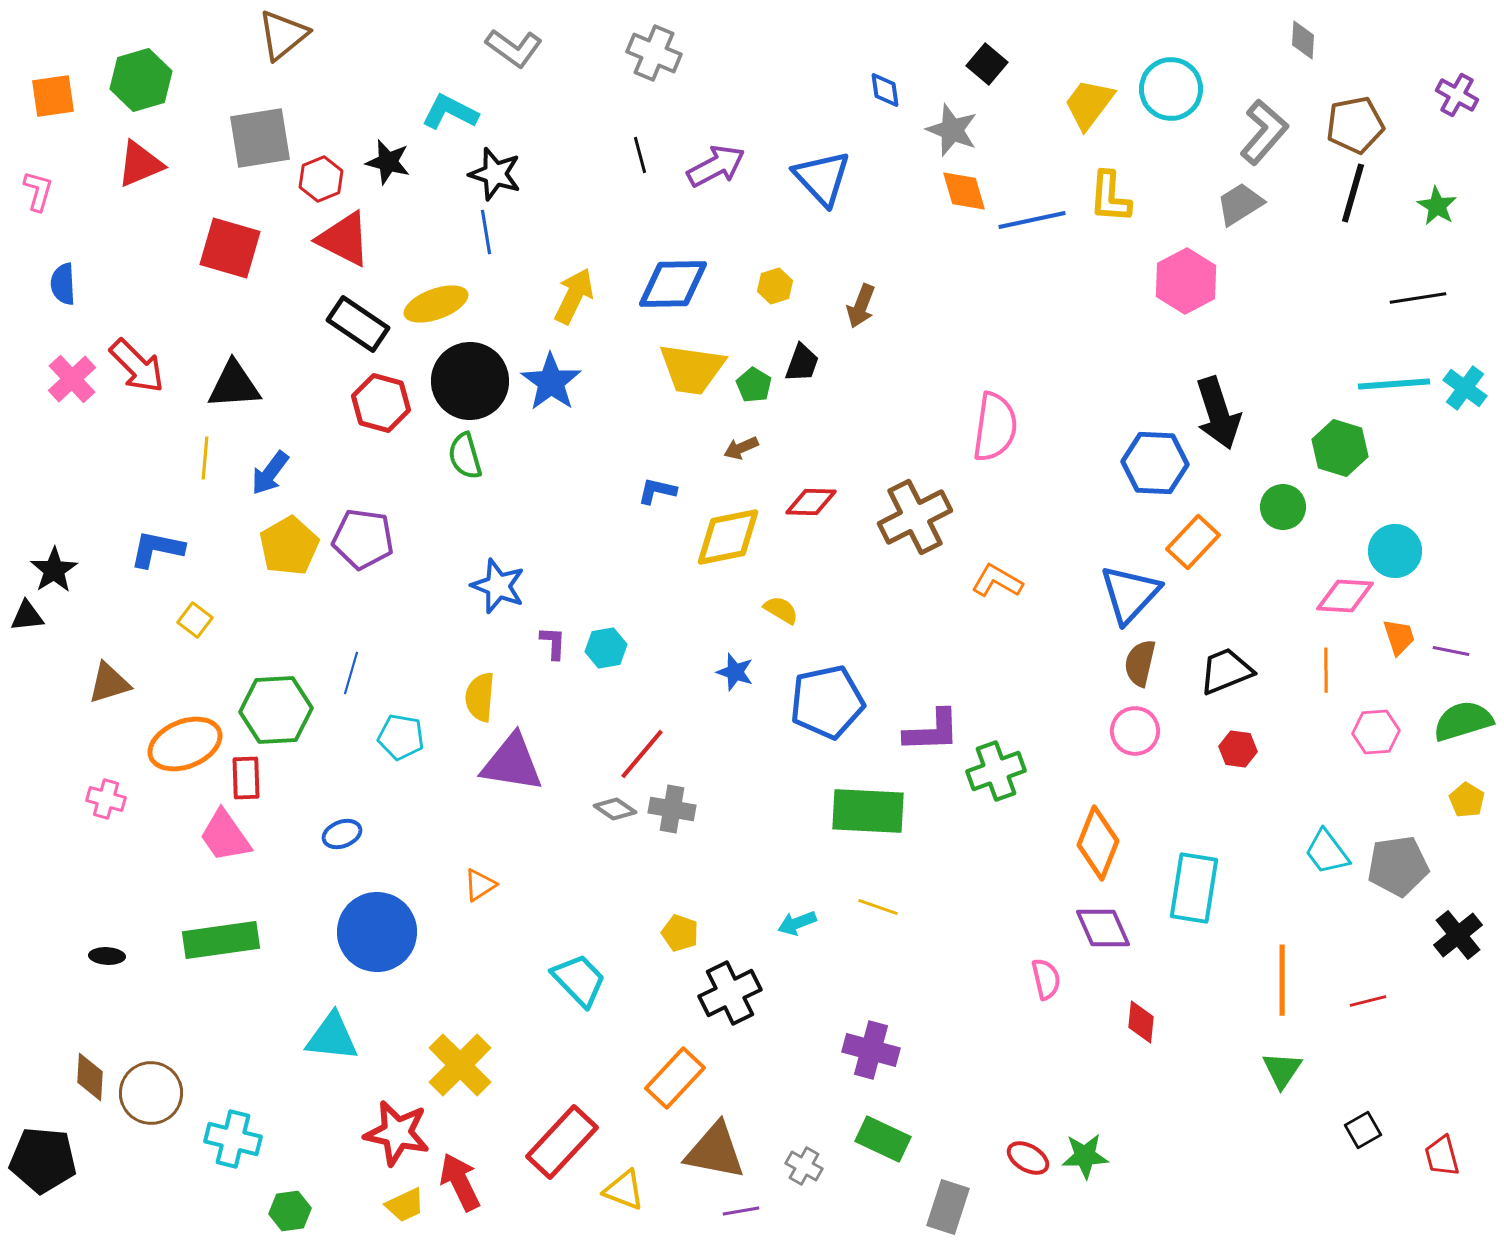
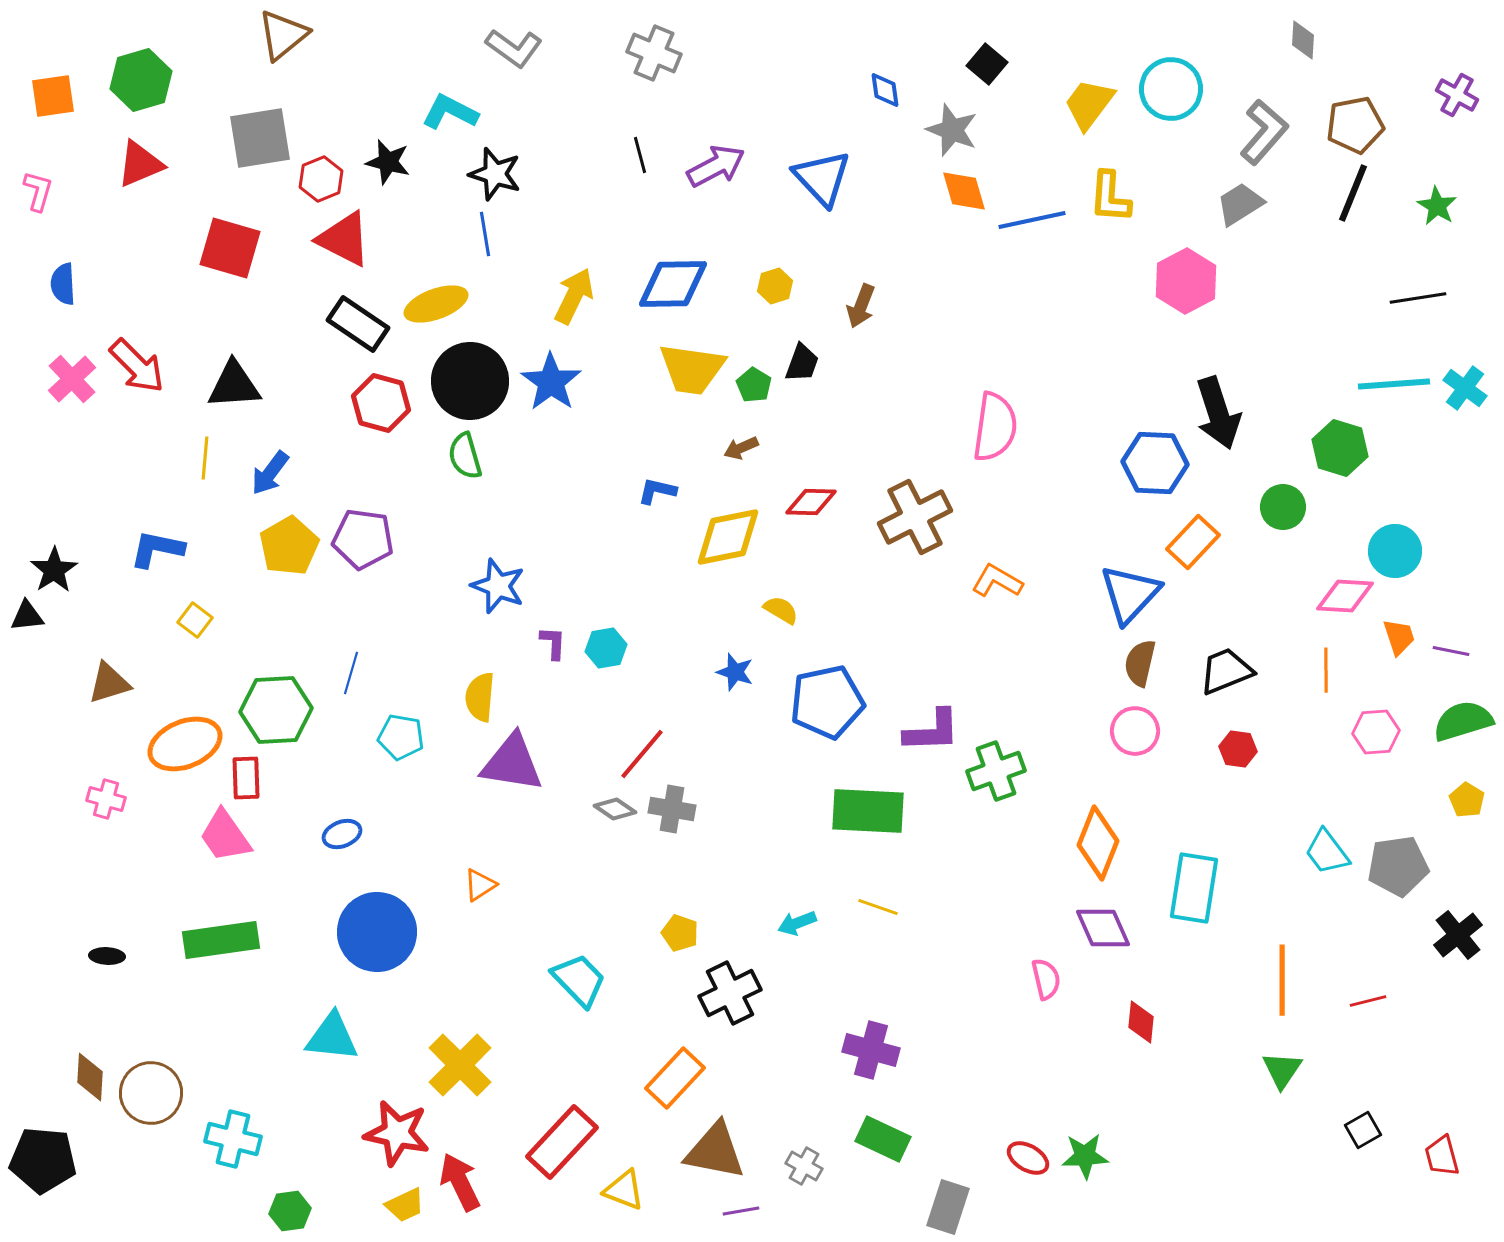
black line at (1353, 193): rotated 6 degrees clockwise
blue line at (486, 232): moved 1 px left, 2 px down
